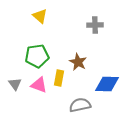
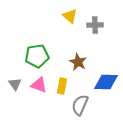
yellow triangle: moved 30 px right
yellow rectangle: moved 3 px right, 8 px down
blue diamond: moved 1 px left, 2 px up
gray semicircle: rotated 55 degrees counterclockwise
